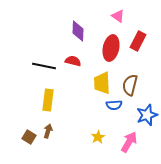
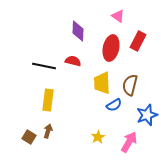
blue semicircle: rotated 28 degrees counterclockwise
